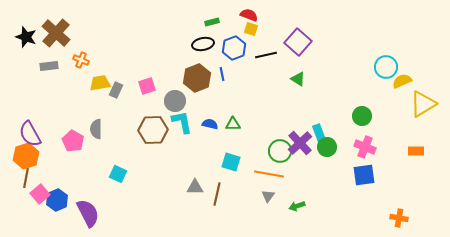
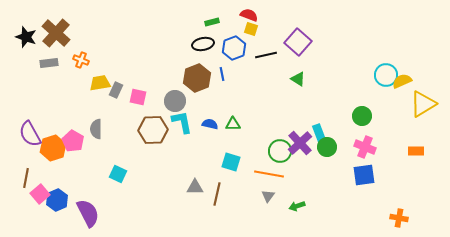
gray rectangle at (49, 66): moved 3 px up
cyan circle at (386, 67): moved 8 px down
pink square at (147, 86): moved 9 px left, 11 px down; rotated 30 degrees clockwise
orange hexagon at (26, 156): moved 27 px right, 8 px up
